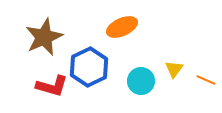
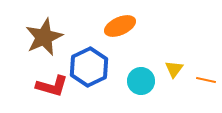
orange ellipse: moved 2 px left, 1 px up
orange line: rotated 12 degrees counterclockwise
